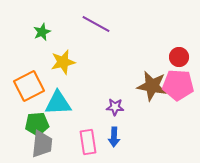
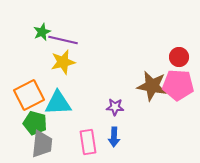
purple line: moved 33 px left, 16 px down; rotated 16 degrees counterclockwise
orange square: moved 9 px down
green pentagon: moved 2 px left, 1 px up; rotated 20 degrees clockwise
